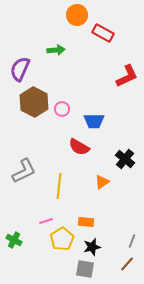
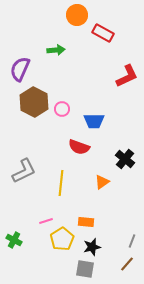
red semicircle: rotated 10 degrees counterclockwise
yellow line: moved 2 px right, 3 px up
